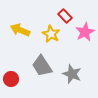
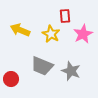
red rectangle: rotated 40 degrees clockwise
pink star: moved 2 px left, 2 px down
gray trapezoid: rotated 35 degrees counterclockwise
gray star: moved 1 px left, 3 px up
